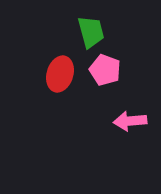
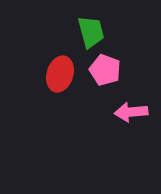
pink arrow: moved 1 px right, 9 px up
